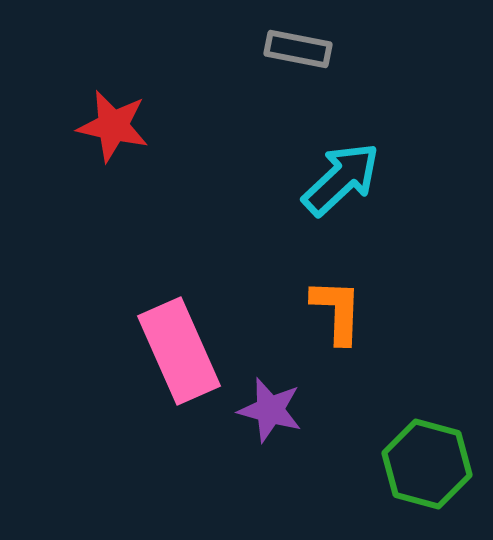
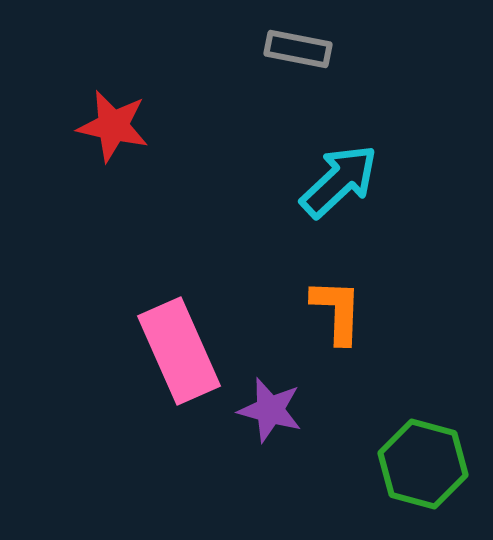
cyan arrow: moved 2 px left, 2 px down
green hexagon: moved 4 px left
